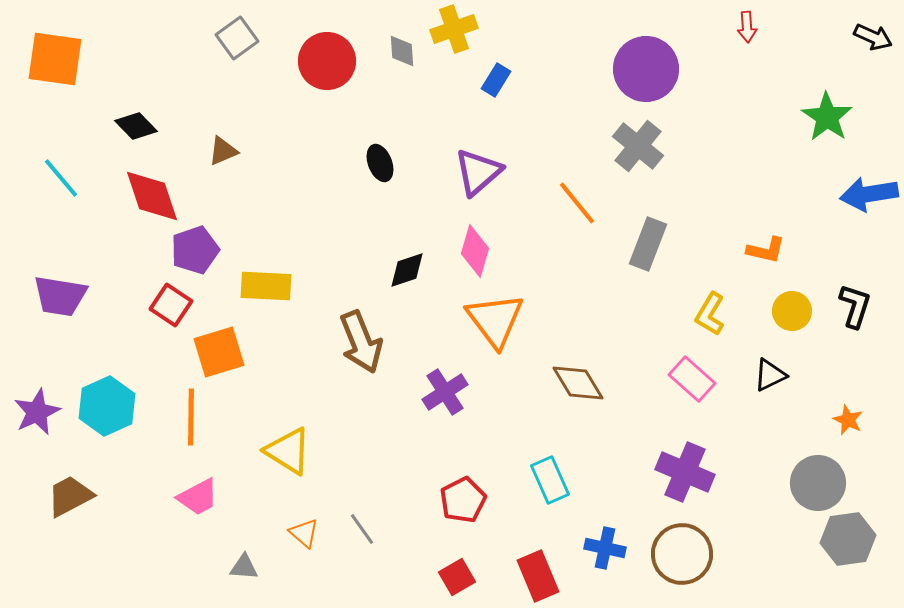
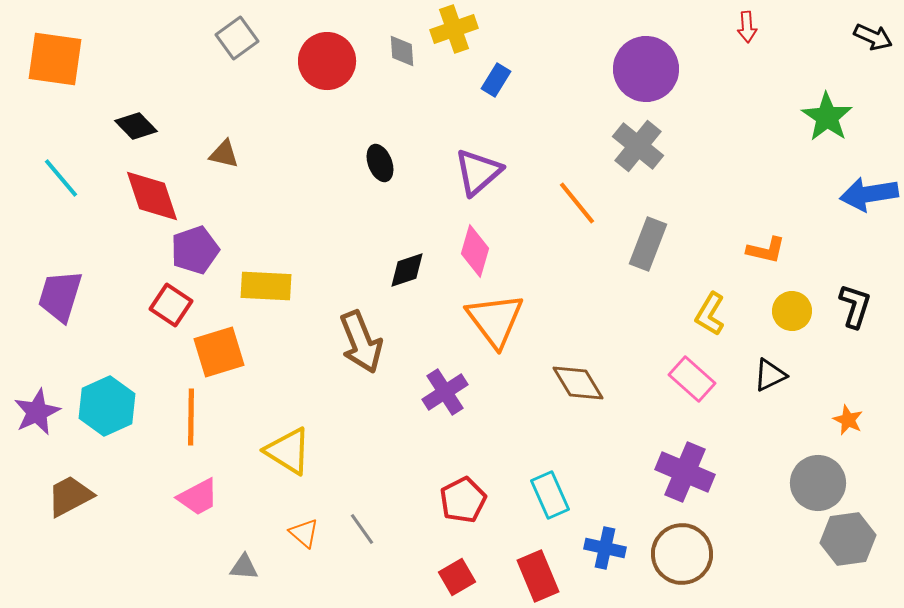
brown triangle at (223, 151): moved 1 px right, 3 px down; rotated 36 degrees clockwise
purple trapezoid at (60, 296): rotated 98 degrees clockwise
cyan rectangle at (550, 480): moved 15 px down
